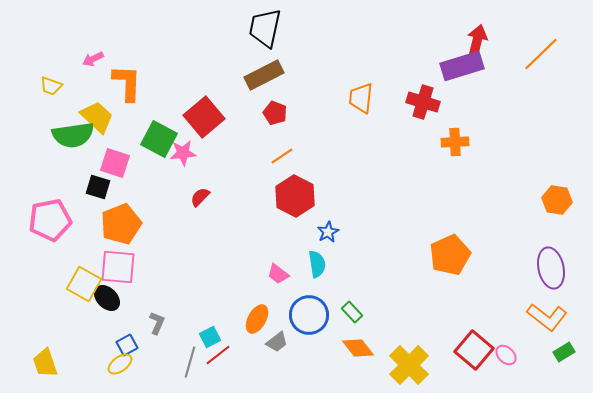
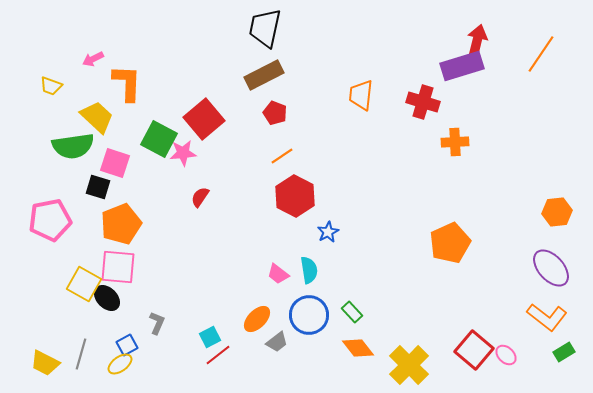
orange line at (541, 54): rotated 12 degrees counterclockwise
orange trapezoid at (361, 98): moved 3 px up
red square at (204, 117): moved 2 px down
green semicircle at (73, 135): moved 11 px down
red semicircle at (200, 197): rotated 10 degrees counterclockwise
orange hexagon at (557, 200): moved 12 px down; rotated 16 degrees counterclockwise
orange pentagon at (450, 255): moved 12 px up
cyan semicircle at (317, 264): moved 8 px left, 6 px down
purple ellipse at (551, 268): rotated 30 degrees counterclockwise
orange ellipse at (257, 319): rotated 16 degrees clockwise
gray line at (190, 362): moved 109 px left, 8 px up
yellow trapezoid at (45, 363): rotated 44 degrees counterclockwise
